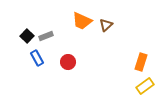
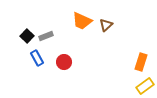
red circle: moved 4 px left
